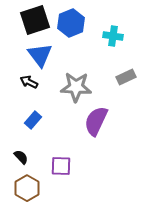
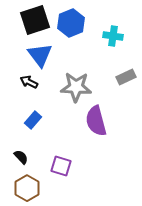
purple semicircle: rotated 40 degrees counterclockwise
purple square: rotated 15 degrees clockwise
